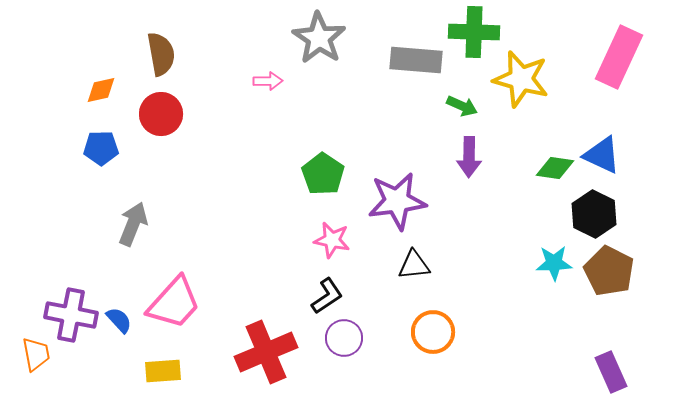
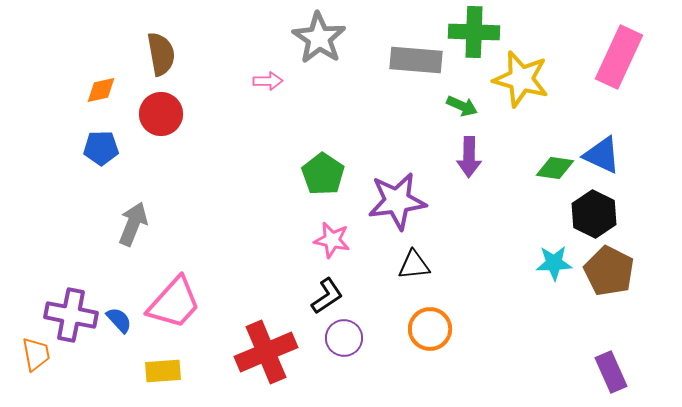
orange circle: moved 3 px left, 3 px up
